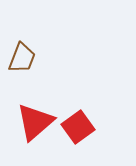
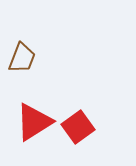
red triangle: moved 1 px left; rotated 9 degrees clockwise
